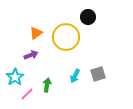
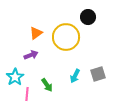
green arrow: rotated 136 degrees clockwise
pink line: rotated 40 degrees counterclockwise
